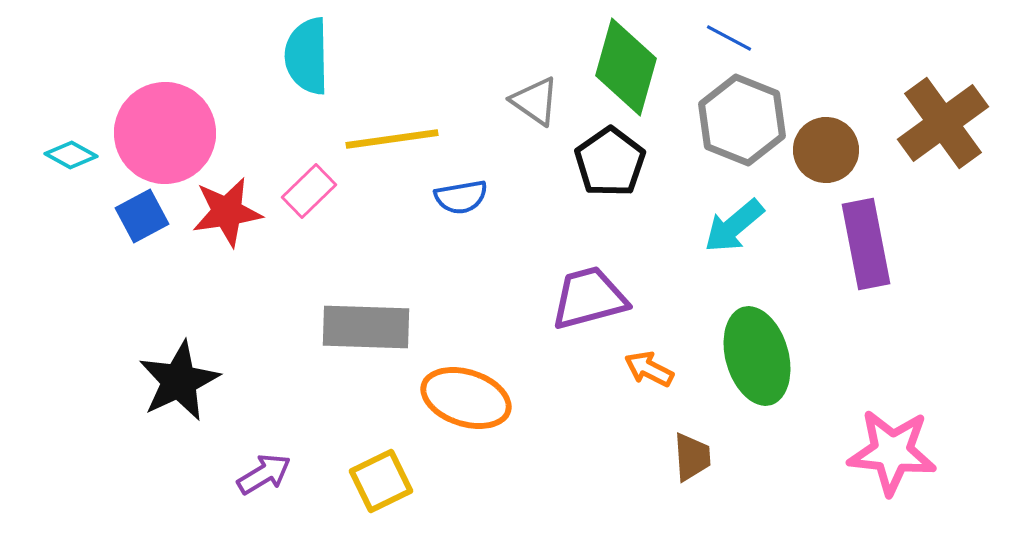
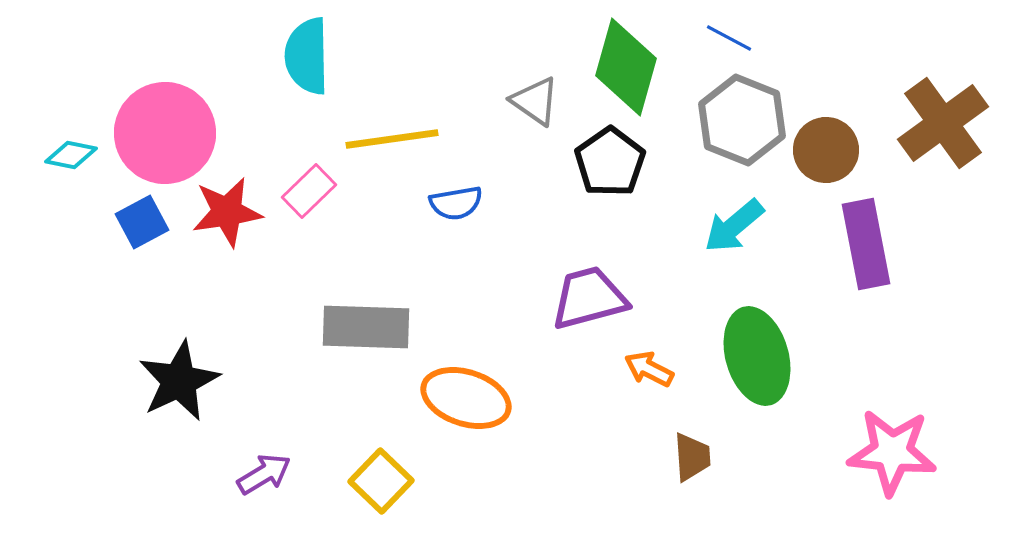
cyan diamond: rotated 18 degrees counterclockwise
blue semicircle: moved 5 px left, 6 px down
blue square: moved 6 px down
yellow square: rotated 20 degrees counterclockwise
